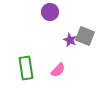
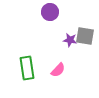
gray square: rotated 12 degrees counterclockwise
purple star: rotated 16 degrees counterclockwise
green rectangle: moved 1 px right
